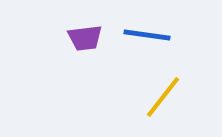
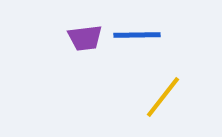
blue line: moved 10 px left; rotated 9 degrees counterclockwise
